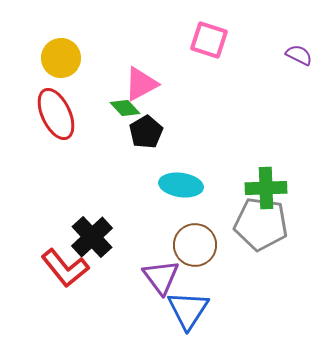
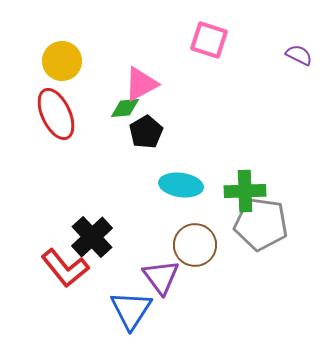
yellow circle: moved 1 px right, 3 px down
green diamond: rotated 52 degrees counterclockwise
green cross: moved 21 px left, 3 px down
blue triangle: moved 57 px left
